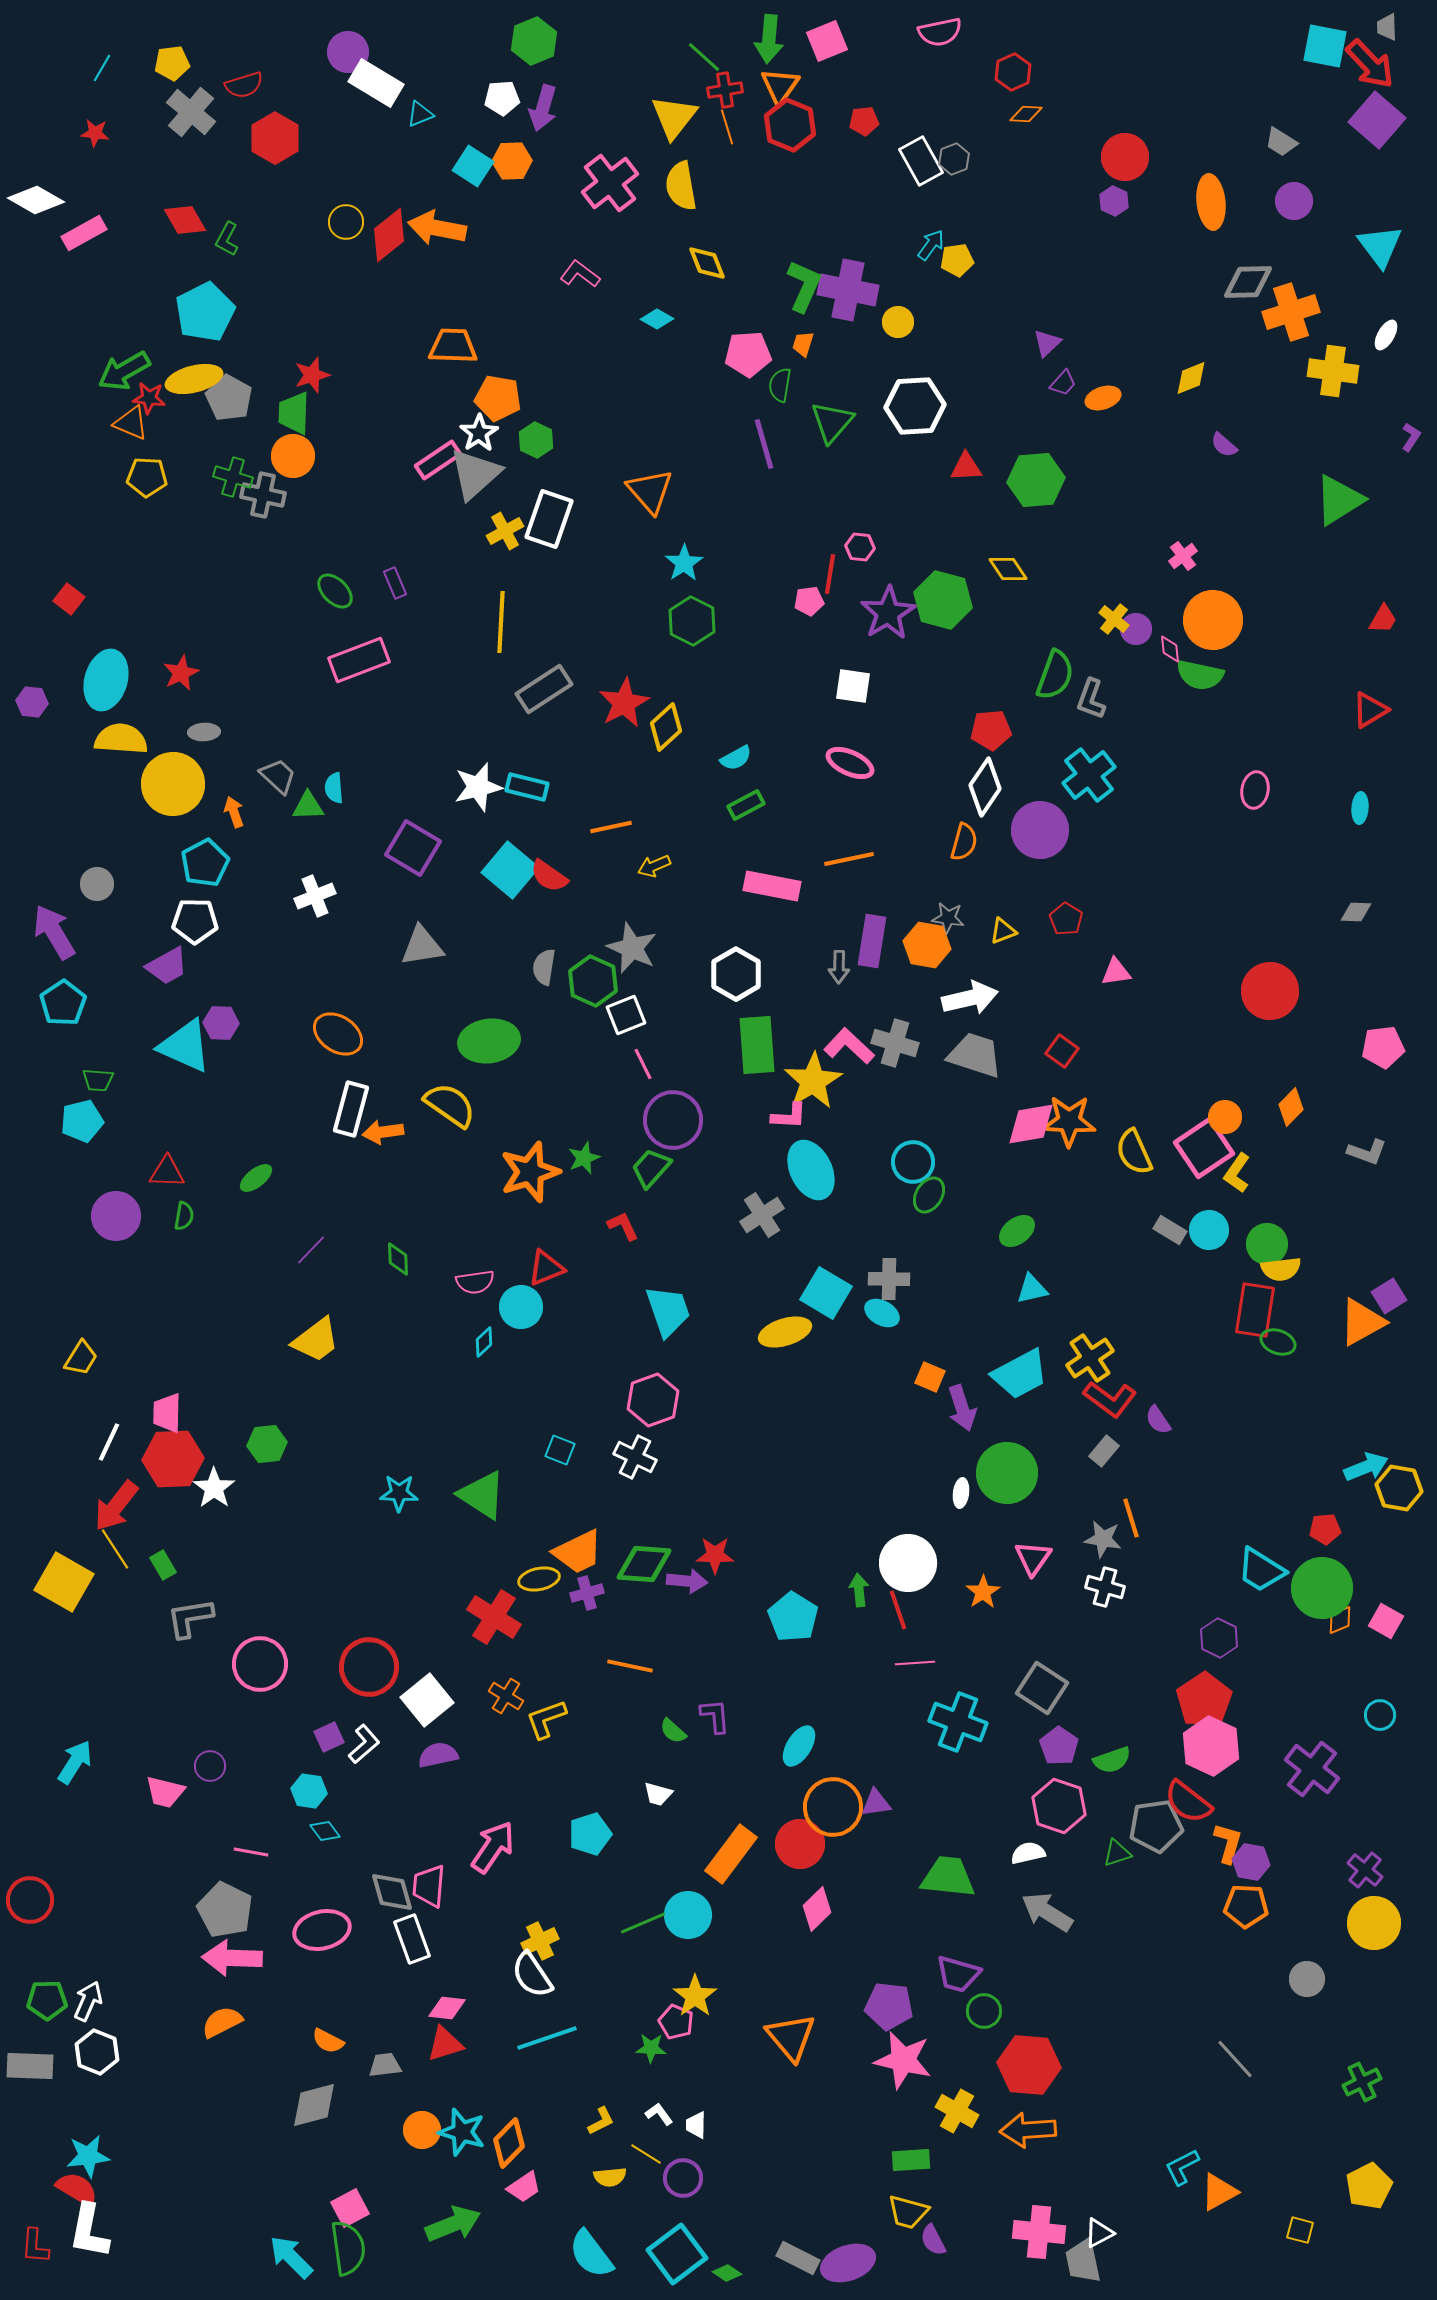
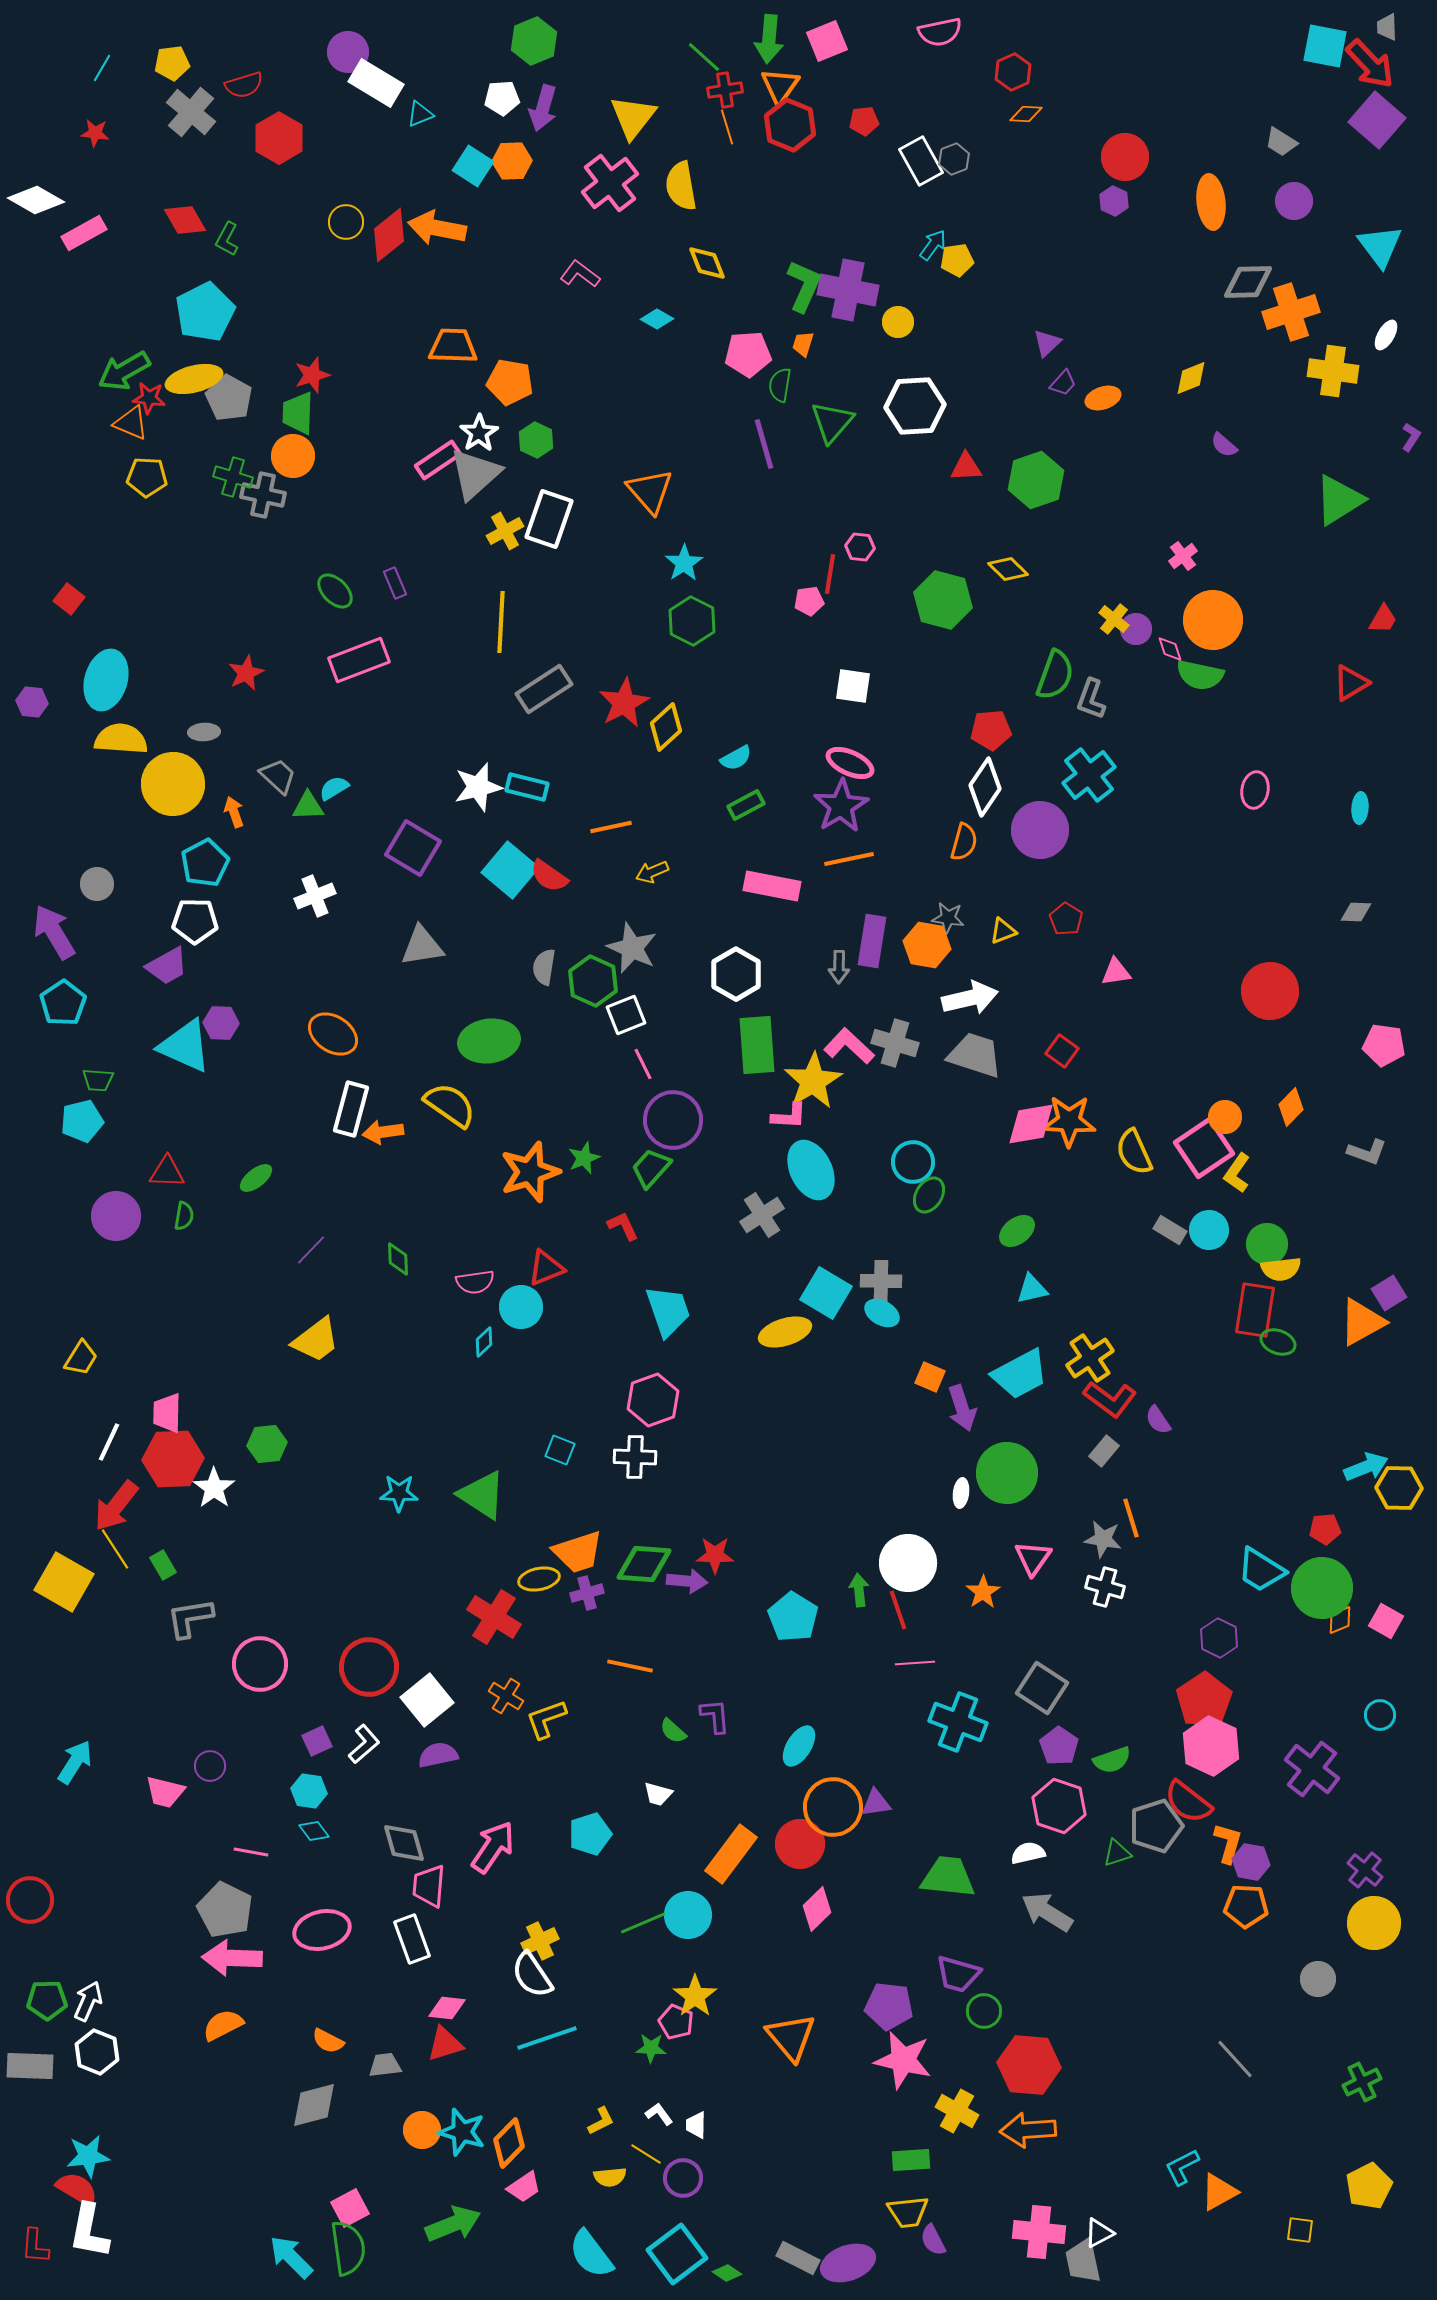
yellow triangle at (674, 117): moved 41 px left
red hexagon at (275, 138): moved 4 px right
cyan arrow at (931, 245): moved 2 px right
orange pentagon at (498, 398): moved 12 px right, 16 px up
green trapezoid at (294, 413): moved 4 px right
green hexagon at (1036, 480): rotated 14 degrees counterclockwise
yellow diamond at (1008, 569): rotated 12 degrees counterclockwise
purple star at (888, 613): moved 47 px left, 193 px down
pink diamond at (1170, 649): rotated 12 degrees counterclockwise
red star at (181, 673): moved 65 px right
red triangle at (1370, 710): moved 19 px left, 27 px up
cyan semicircle at (334, 788): rotated 64 degrees clockwise
yellow arrow at (654, 866): moved 2 px left, 6 px down
orange ellipse at (338, 1034): moved 5 px left
pink pentagon at (1383, 1047): moved 1 px right, 2 px up; rotated 15 degrees clockwise
gray cross at (889, 1279): moved 8 px left, 2 px down
purple square at (1389, 1296): moved 3 px up
white cross at (635, 1457): rotated 24 degrees counterclockwise
yellow hexagon at (1399, 1488): rotated 9 degrees counterclockwise
orange trapezoid at (578, 1552): rotated 8 degrees clockwise
purple square at (329, 1737): moved 12 px left, 4 px down
gray pentagon at (1156, 1826): rotated 10 degrees counterclockwise
cyan diamond at (325, 1831): moved 11 px left
gray diamond at (392, 1892): moved 12 px right, 49 px up
gray circle at (1307, 1979): moved 11 px right
orange semicircle at (222, 2022): moved 1 px right, 3 px down
yellow trapezoid at (908, 2212): rotated 21 degrees counterclockwise
yellow square at (1300, 2230): rotated 8 degrees counterclockwise
